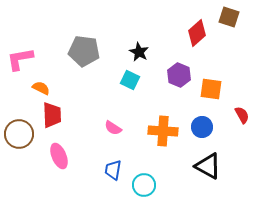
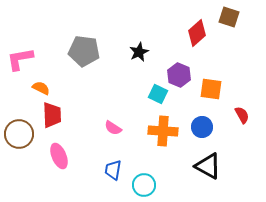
black star: rotated 18 degrees clockwise
cyan square: moved 28 px right, 14 px down
